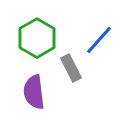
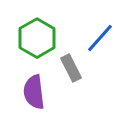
blue line: moved 1 px right, 2 px up
